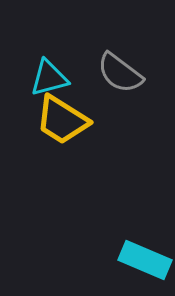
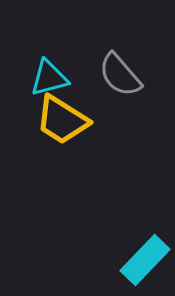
gray semicircle: moved 2 px down; rotated 12 degrees clockwise
cyan rectangle: rotated 69 degrees counterclockwise
